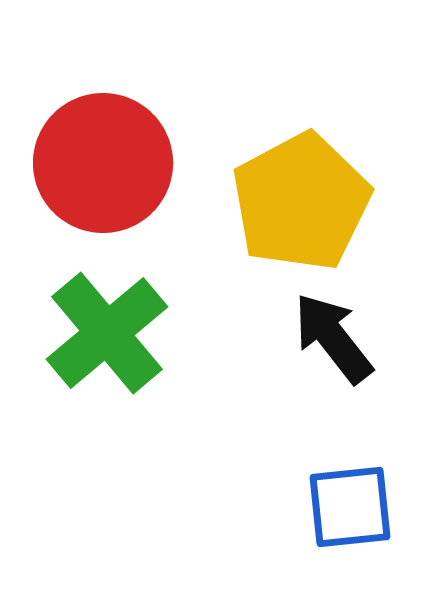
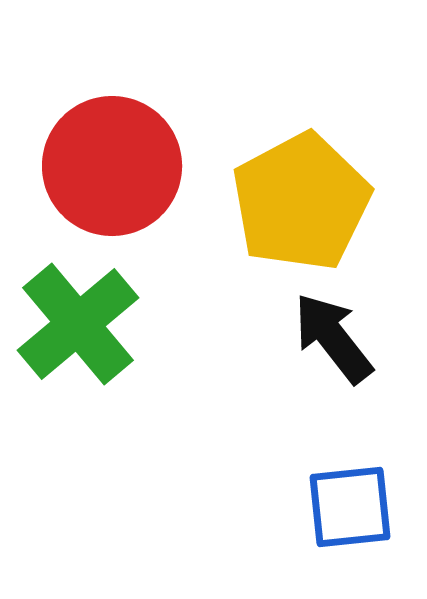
red circle: moved 9 px right, 3 px down
green cross: moved 29 px left, 9 px up
